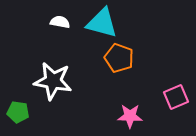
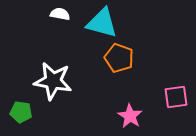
white semicircle: moved 8 px up
pink square: rotated 15 degrees clockwise
green pentagon: moved 3 px right
pink star: rotated 30 degrees clockwise
